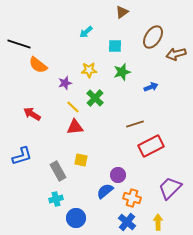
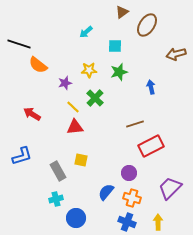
brown ellipse: moved 6 px left, 12 px up
green star: moved 3 px left
blue arrow: rotated 80 degrees counterclockwise
purple circle: moved 11 px right, 2 px up
blue semicircle: moved 1 px right, 1 px down; rotated 12 degrees counterclockwise
blue cross: rotated 18 degrees counterclockwise
